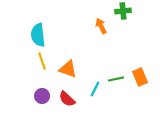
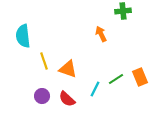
orange arrow: moved 8 px down
cyan semicircle: moved 15 px left, 1 px down
yellow line: moved 2 px right
green line: rotated 21 degrees counterclockwise
